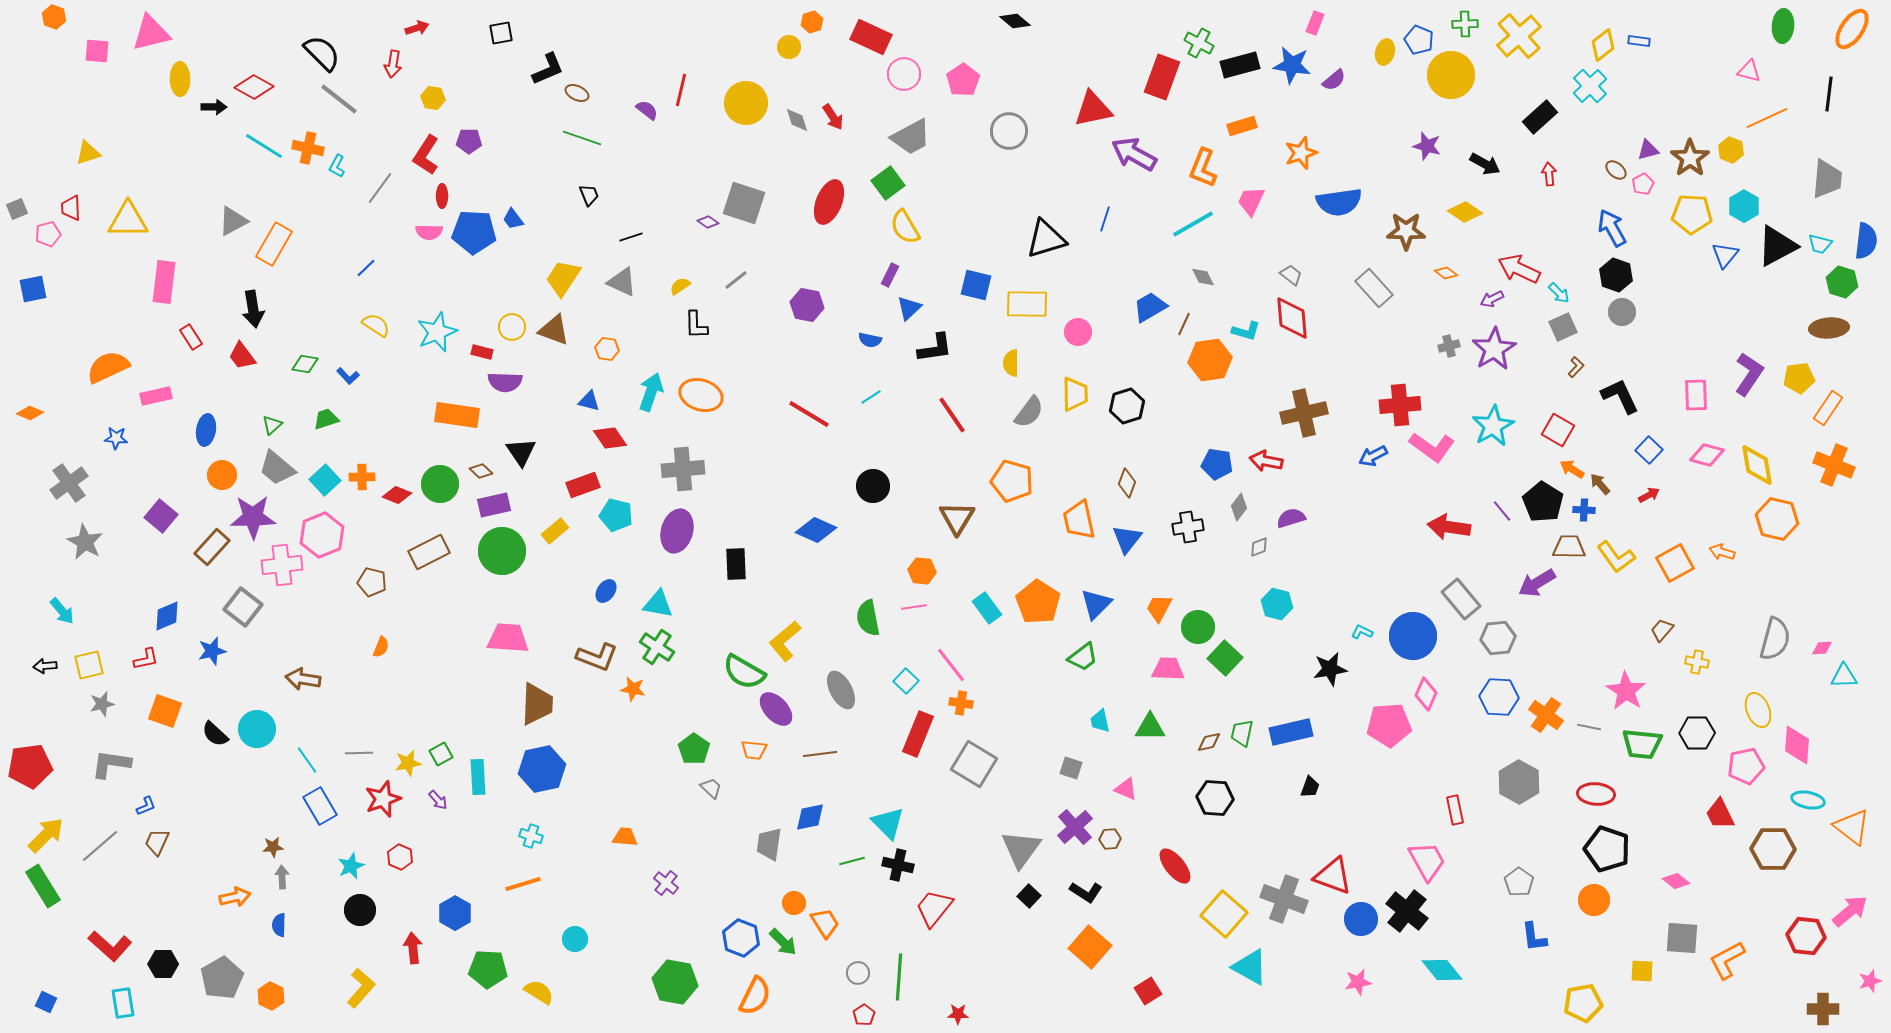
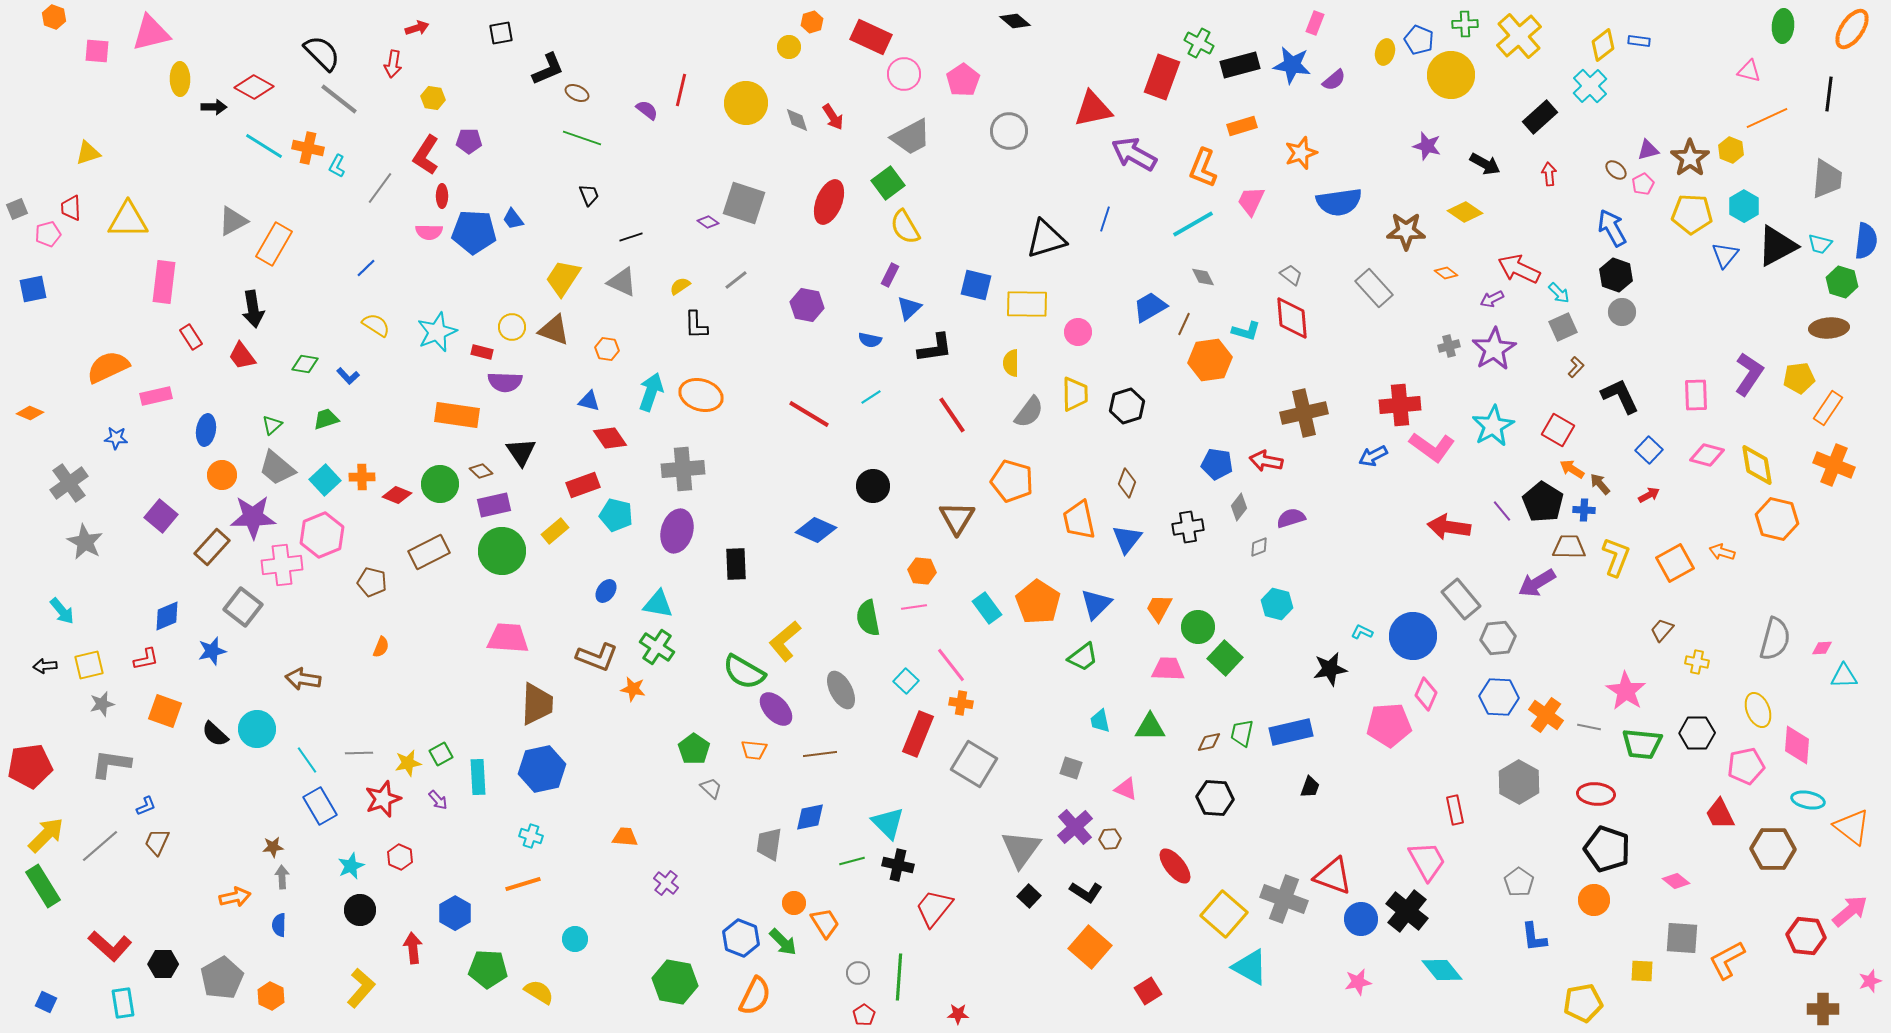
yellow L-shape at (1616, 557): rotated 123 degrees counterclockwise
